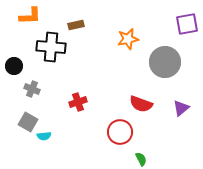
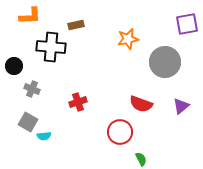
purple triangle: moved 2 px up
